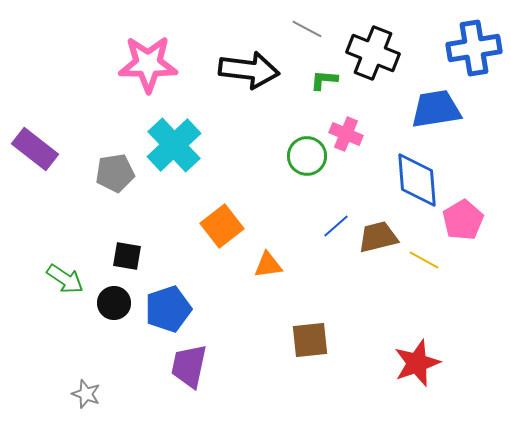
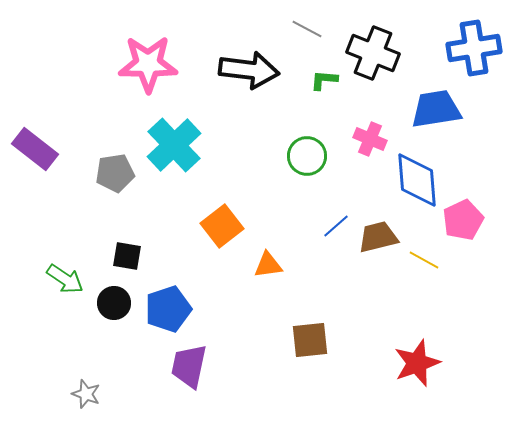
pink cross: moved 24 px right, 5 px down
pink pentagon: rotated 6 degrees clockwise
